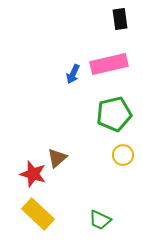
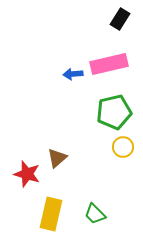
black rectangle: rotated 40 degrees clockwise
blue arrow: rotated 60 degrees clockwise
green pentagon: moved 2 px up
yellow circle: moved 8 px up
red star: moved 6 px left
yellow rectangle: moved 13 px right; rotated 60 degrees clockwise
green trapezoid: moved 5 px left, 6 px up; rotated 20 degrees clockwise
